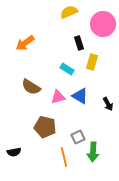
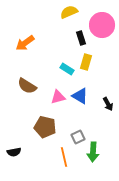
pink circle: moved 1 px left, 1 px down
black rectangle: moved 2 px right, 5 px up
yellow rectangle: moved 6 px left
brown semicircle: moved 4 px left, 1 px up
